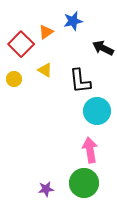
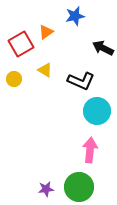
blue star: moved 2 px right, 5 px up
red square: rotated 15 degrees clockwise
black L-shape: moved 1 px right; rotated 60 degrees counterclockwise
pink arrow: rotated 15 degrees clockwise
green circle: moved 5 px left, 4 px down
